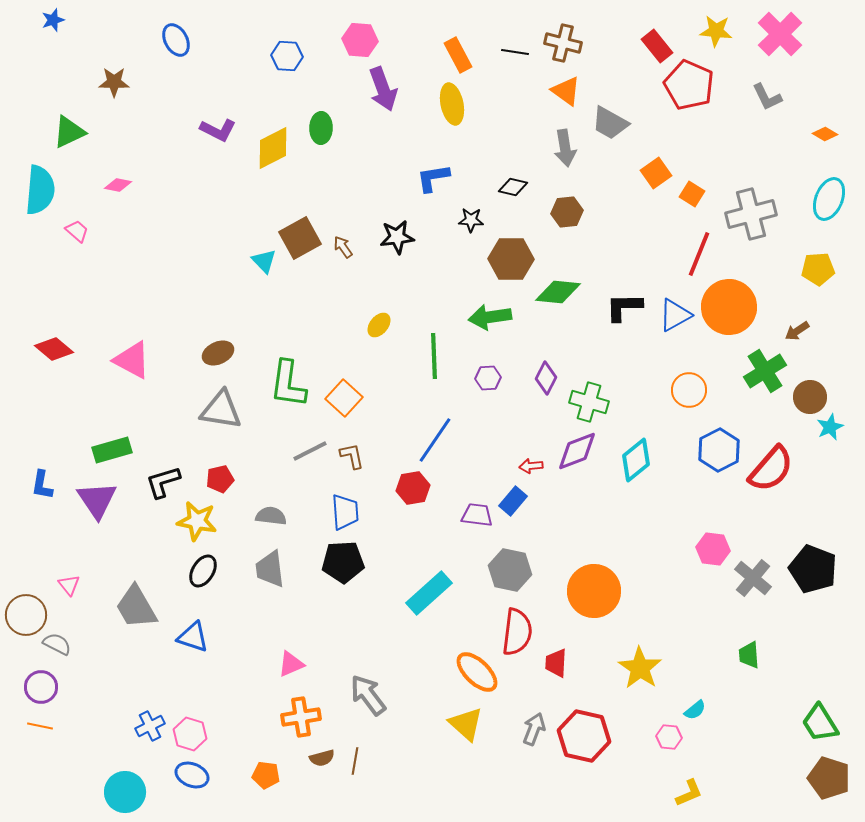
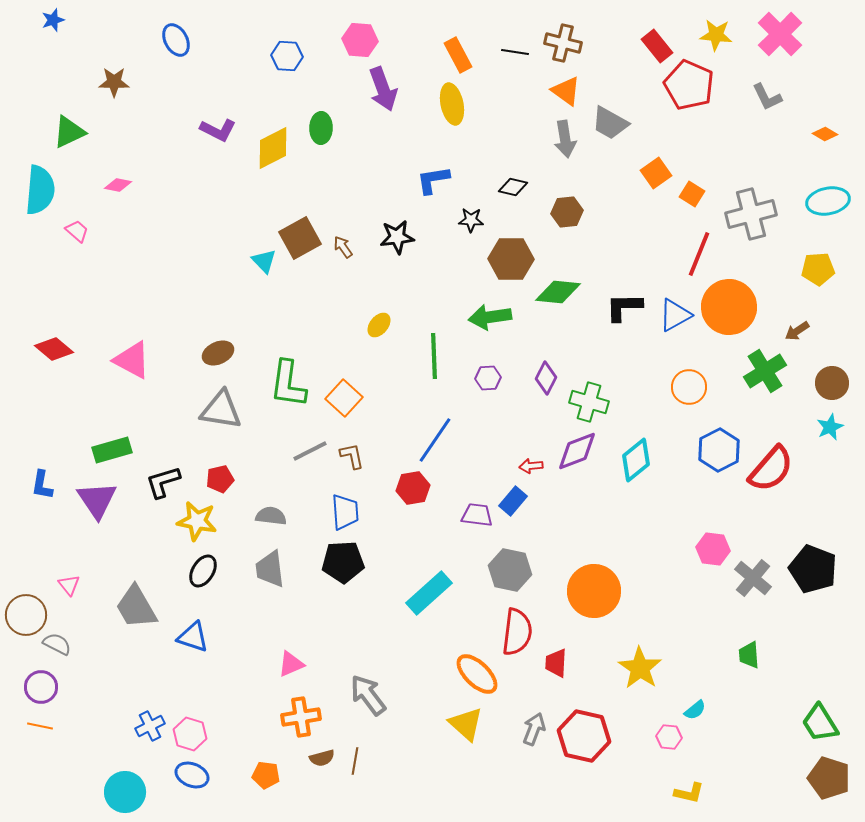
yellow star at (716, 31): moved 4 px down
gray arrow at (565, 148): moved 9 px up
blue L-shape at (433, 178): moved 2 px down
cyan ellipse at (829, 199): moved 1 px left, 2 px down; rotated 57 degrees clockwise
orange circle at (689, 390): moved 3 px up
brown circle at (810, 397): moved 22 px right, 14 px up
orange ellipse at (477, 672): moved 2 px down
yellow L-shape at (689, 793): rotated 36 degrees clockwise
